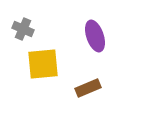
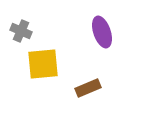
gray cross: moved 2 px left, 2 px down
purple ellipse: moved 7 px right, 4 px up
